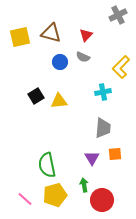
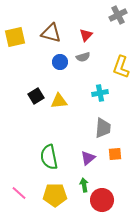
yellow square: moved 5 px left
gray semicircle: rotated 40 degrees counterclockwise
yellow L-shape: rotated 25 degrees counterclockwise
cyan cross: moved 3 px left, 1 px down
purple triangle: moved 4 px left; rotated 21 degrees clockwise
green semicircle: moved 2 px right, 8 px up
yellow pentagon: rotated 15 degrees clockwise
pink line: moved 6 px left, 6 px up
